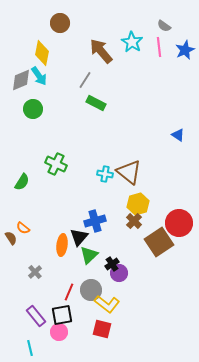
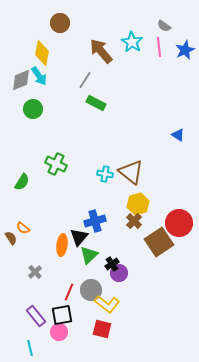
brown triangle: moved 2 px right
